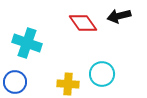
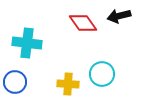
cyan cross: rotated 12 degrees counterclockwise
